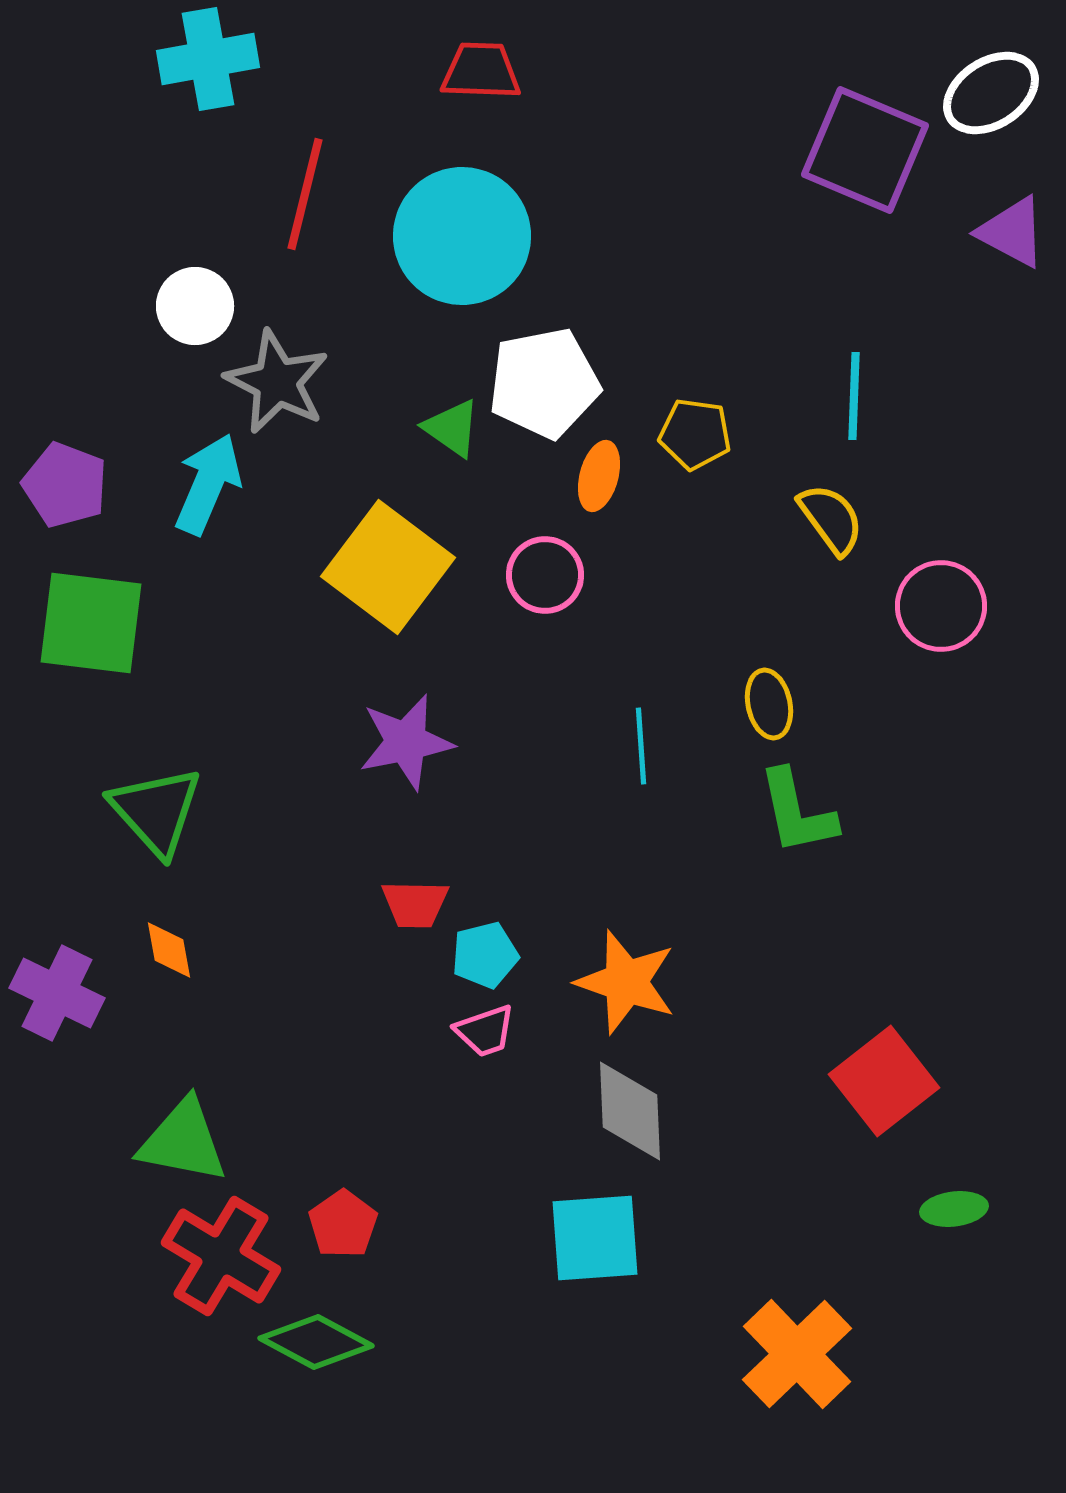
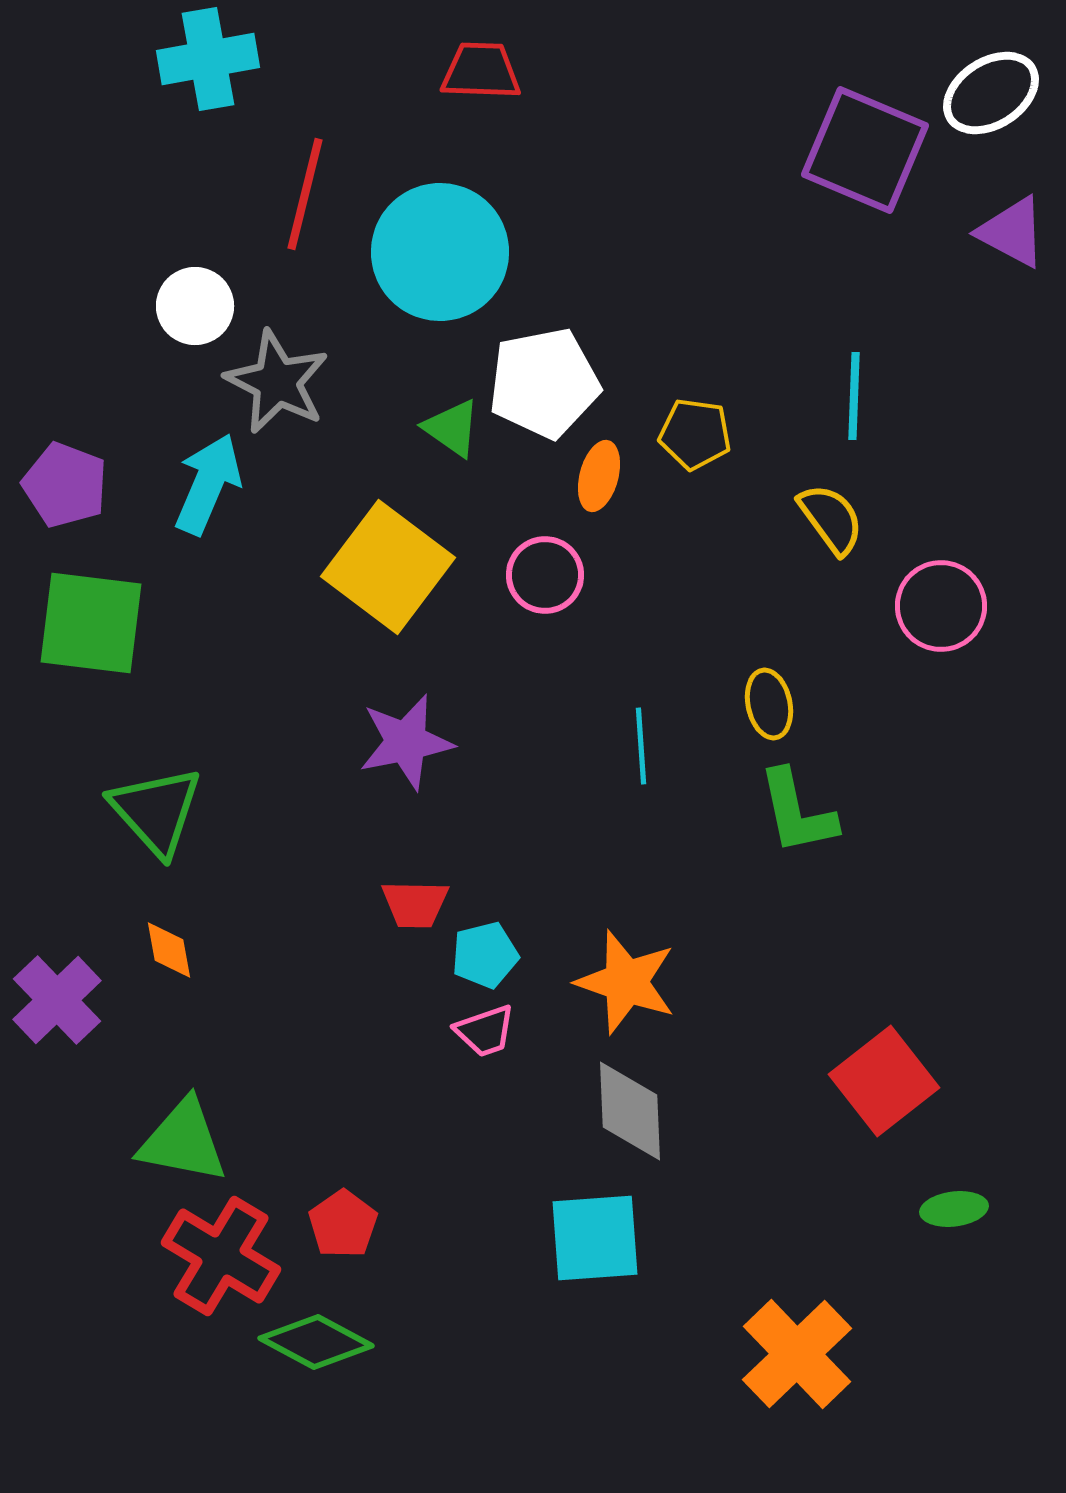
cyan circle at (462, 236): moved 22 px left, 16 px down
purple cross at (57, 993): moved 7 px down; rotated 20 degrees clockwise
